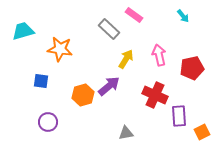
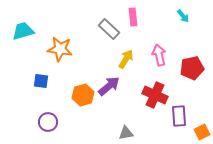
pink rectangle: moved 1 px left, 2 px down; rotated 48 degrees clockwise
